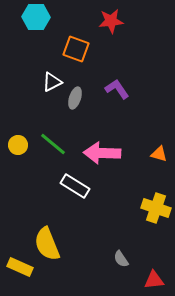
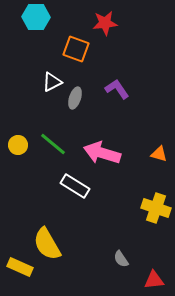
red star: moved 6 px left, 2 px down
pink arrow: rotated 15 degrees clockwise
yellow semicircle: rotated 8 degrees counterclockwise
